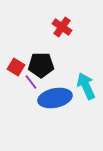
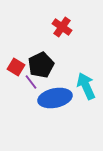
black pentagon: rotated 25 degrees counterclockwise
